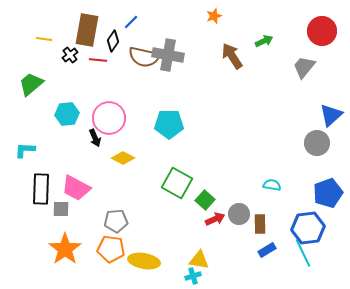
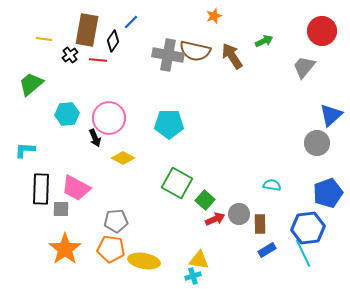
brown semicircle at (144, 57): moved 51 px right, 6 px up
